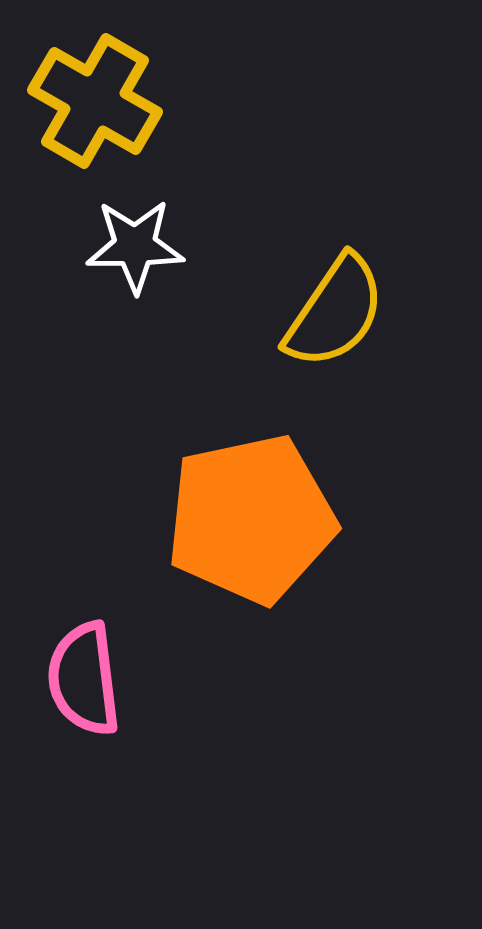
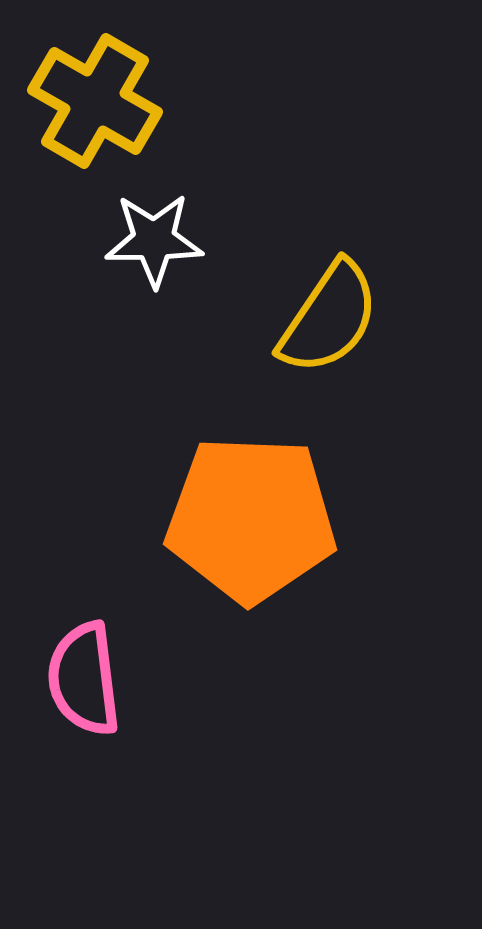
white star: moved 19 px right, 6 px up
yellow semicircle: moved 6 px left, 6 px down
orange pentagon: rotated 14 degrees clockwise
